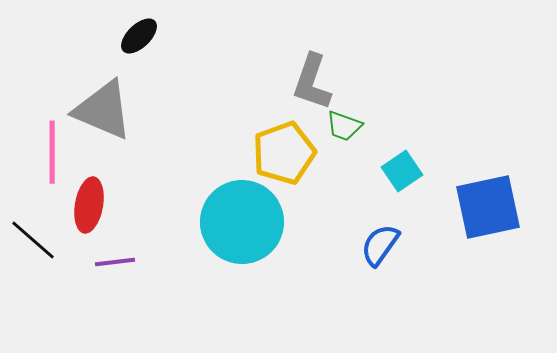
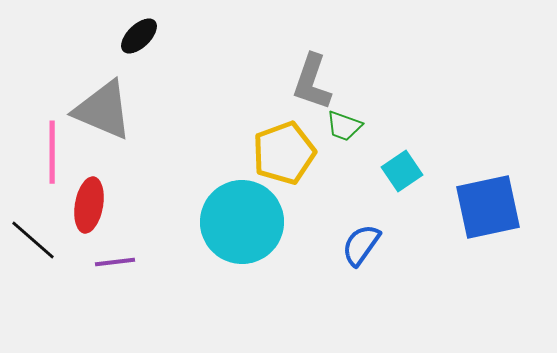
blue semicircle: moved 19 px left
